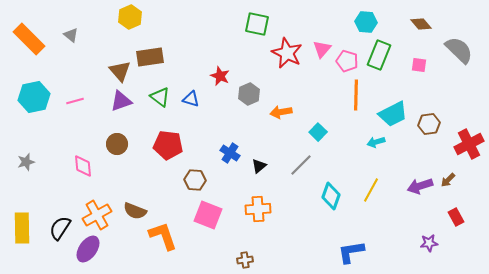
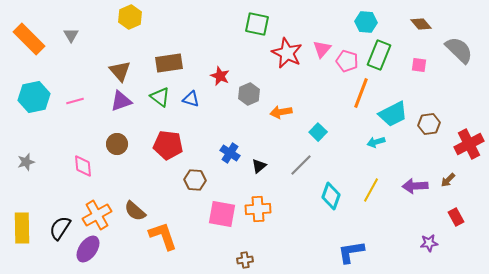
gray triangle at (71, 35): rotated 21 degrees clockwise
brown rectangle at (150, 57): moved 19 px right, 6 px down
orange line at (356, 95): moved 5 px right, 2 px up; rotated 20 degrees clockwise
purple arrow at (420, 186): moved 5 px left; rotated 15 degrees clockwise
brown semicircle at (135, 211): rotated 20 degrees clockwise
pink square at (208, 215): moved 14 px right, 1 px up; rotated 12 degrees counterclockwise
